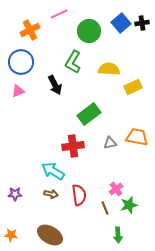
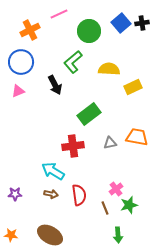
green L-shape: rotated 20 degrees clockwise
